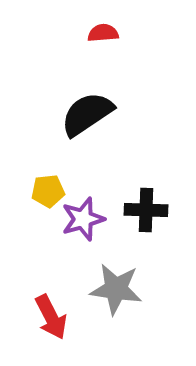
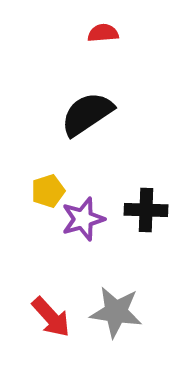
yellow pentagon: rotated 12 degrees counterclockwise
gray star: moved 23 px down
red arrow: rotated 15 degrees counterclockwise
